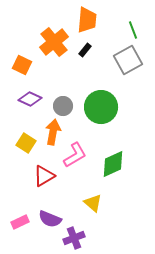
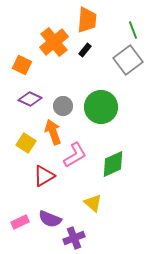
gray square: rotated 8 degrees counterclockwise
orange arrow: rotated 30 degrees counterclockwise
